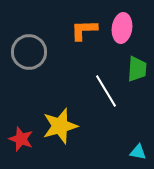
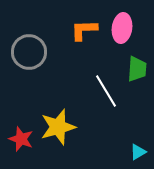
yellow star: moved 2 px left, 1 px down
cyan triangle: rotated 42 degrees counterclockwise
